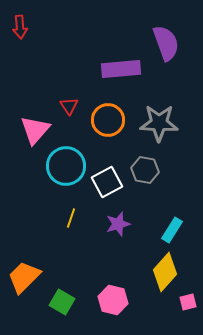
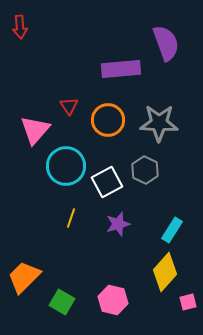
gray hexagon: rotated 16 degrees clockwise
